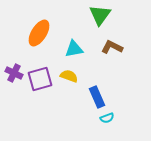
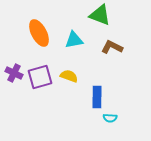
green triangle: rotated 45 degrees counterclockwise
orange ellipse: rotated 60 degrees counterclockwise
cyan triangle: moved 9 px up
purple square: moved 2 px up
blue rectangle: rotated 25 degrees clockwise
cyan semicircle: moved 3 px right; rotated 24 degrees clockwise
